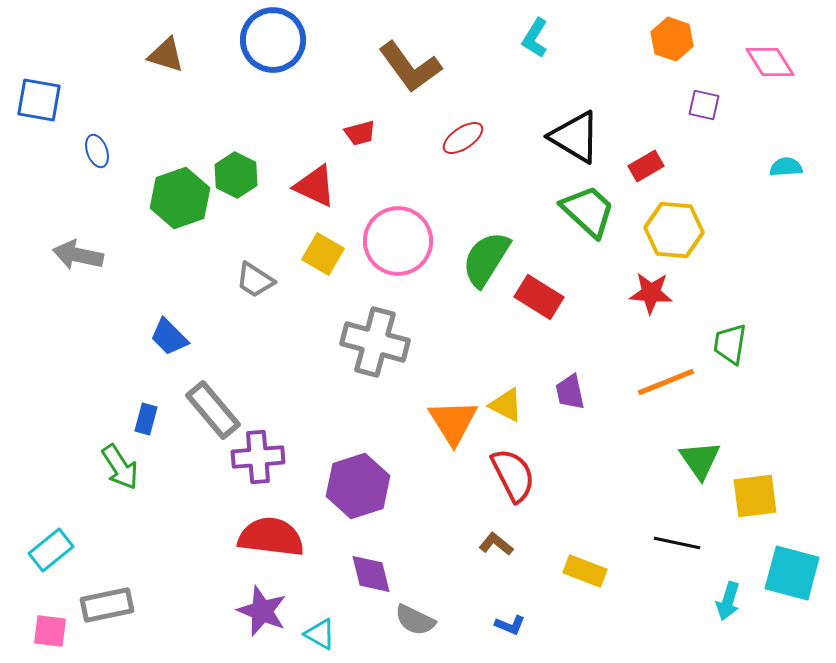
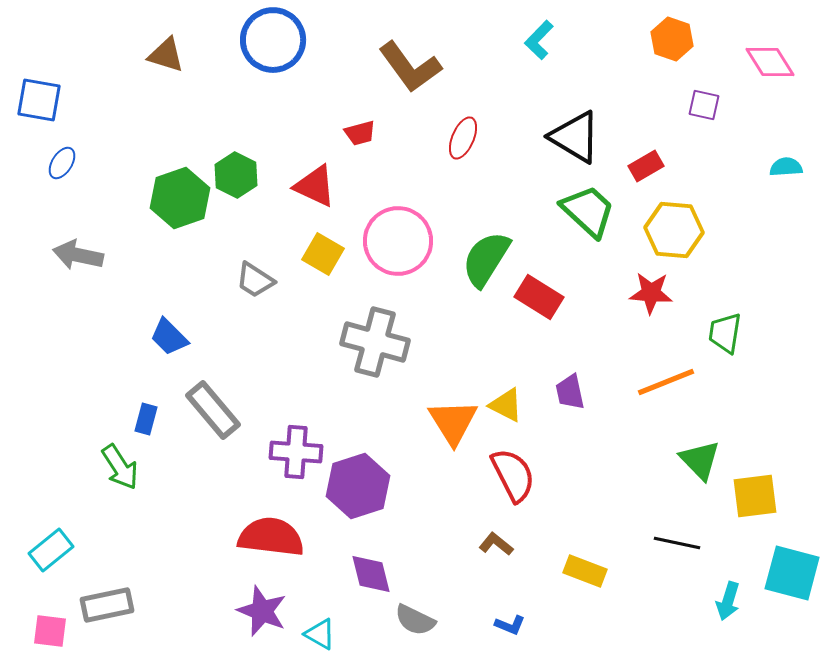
cyan L-shape at (535, 38): moved 4 px right, 2 px down; rotated 12 degrees clockwise
red ellipse at (463, 138): rotated 33 degrees counterclockwise
blue ellipse at (97, 151): moved 35 px left, 12 px down; rotated 52 degrees clockwise
green trapezoid at (730, 344): moved 5 px left, 11 px up
purple cross at (258, 457): moved 38 px right, 5 px up; rotated 9 degrees clockwise
green triangle at (700, 460): rotated 9 degrees counterclockwise
